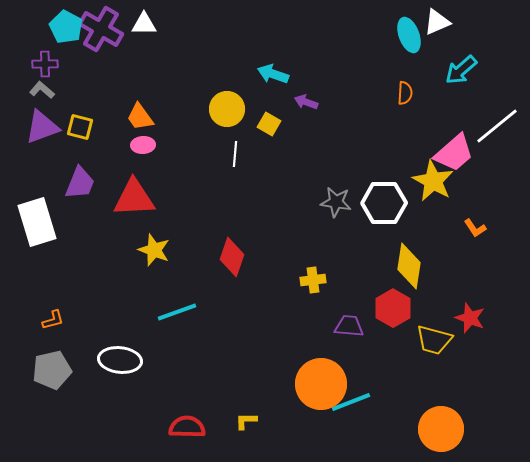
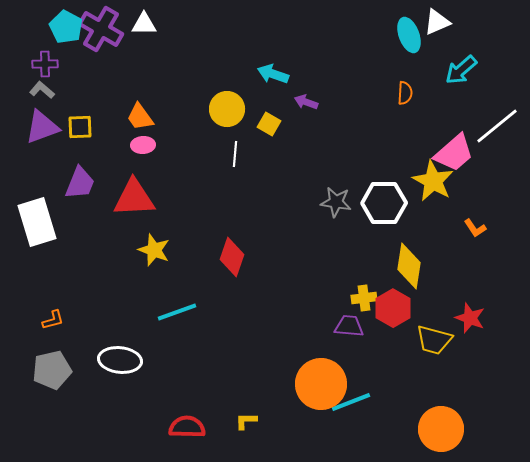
yellow square at (80, 127): rotated 16 degrees counterclockwise
yellow cross at (313, 280): moved 51 px right, 18 px down
